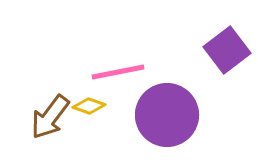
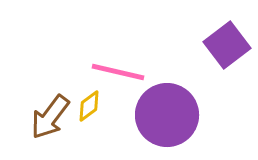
purple square: moved 5 px up
pink line: rotated 24 degrees clockwise
yellow diamond: rotated 56 degrees counterclockwise
